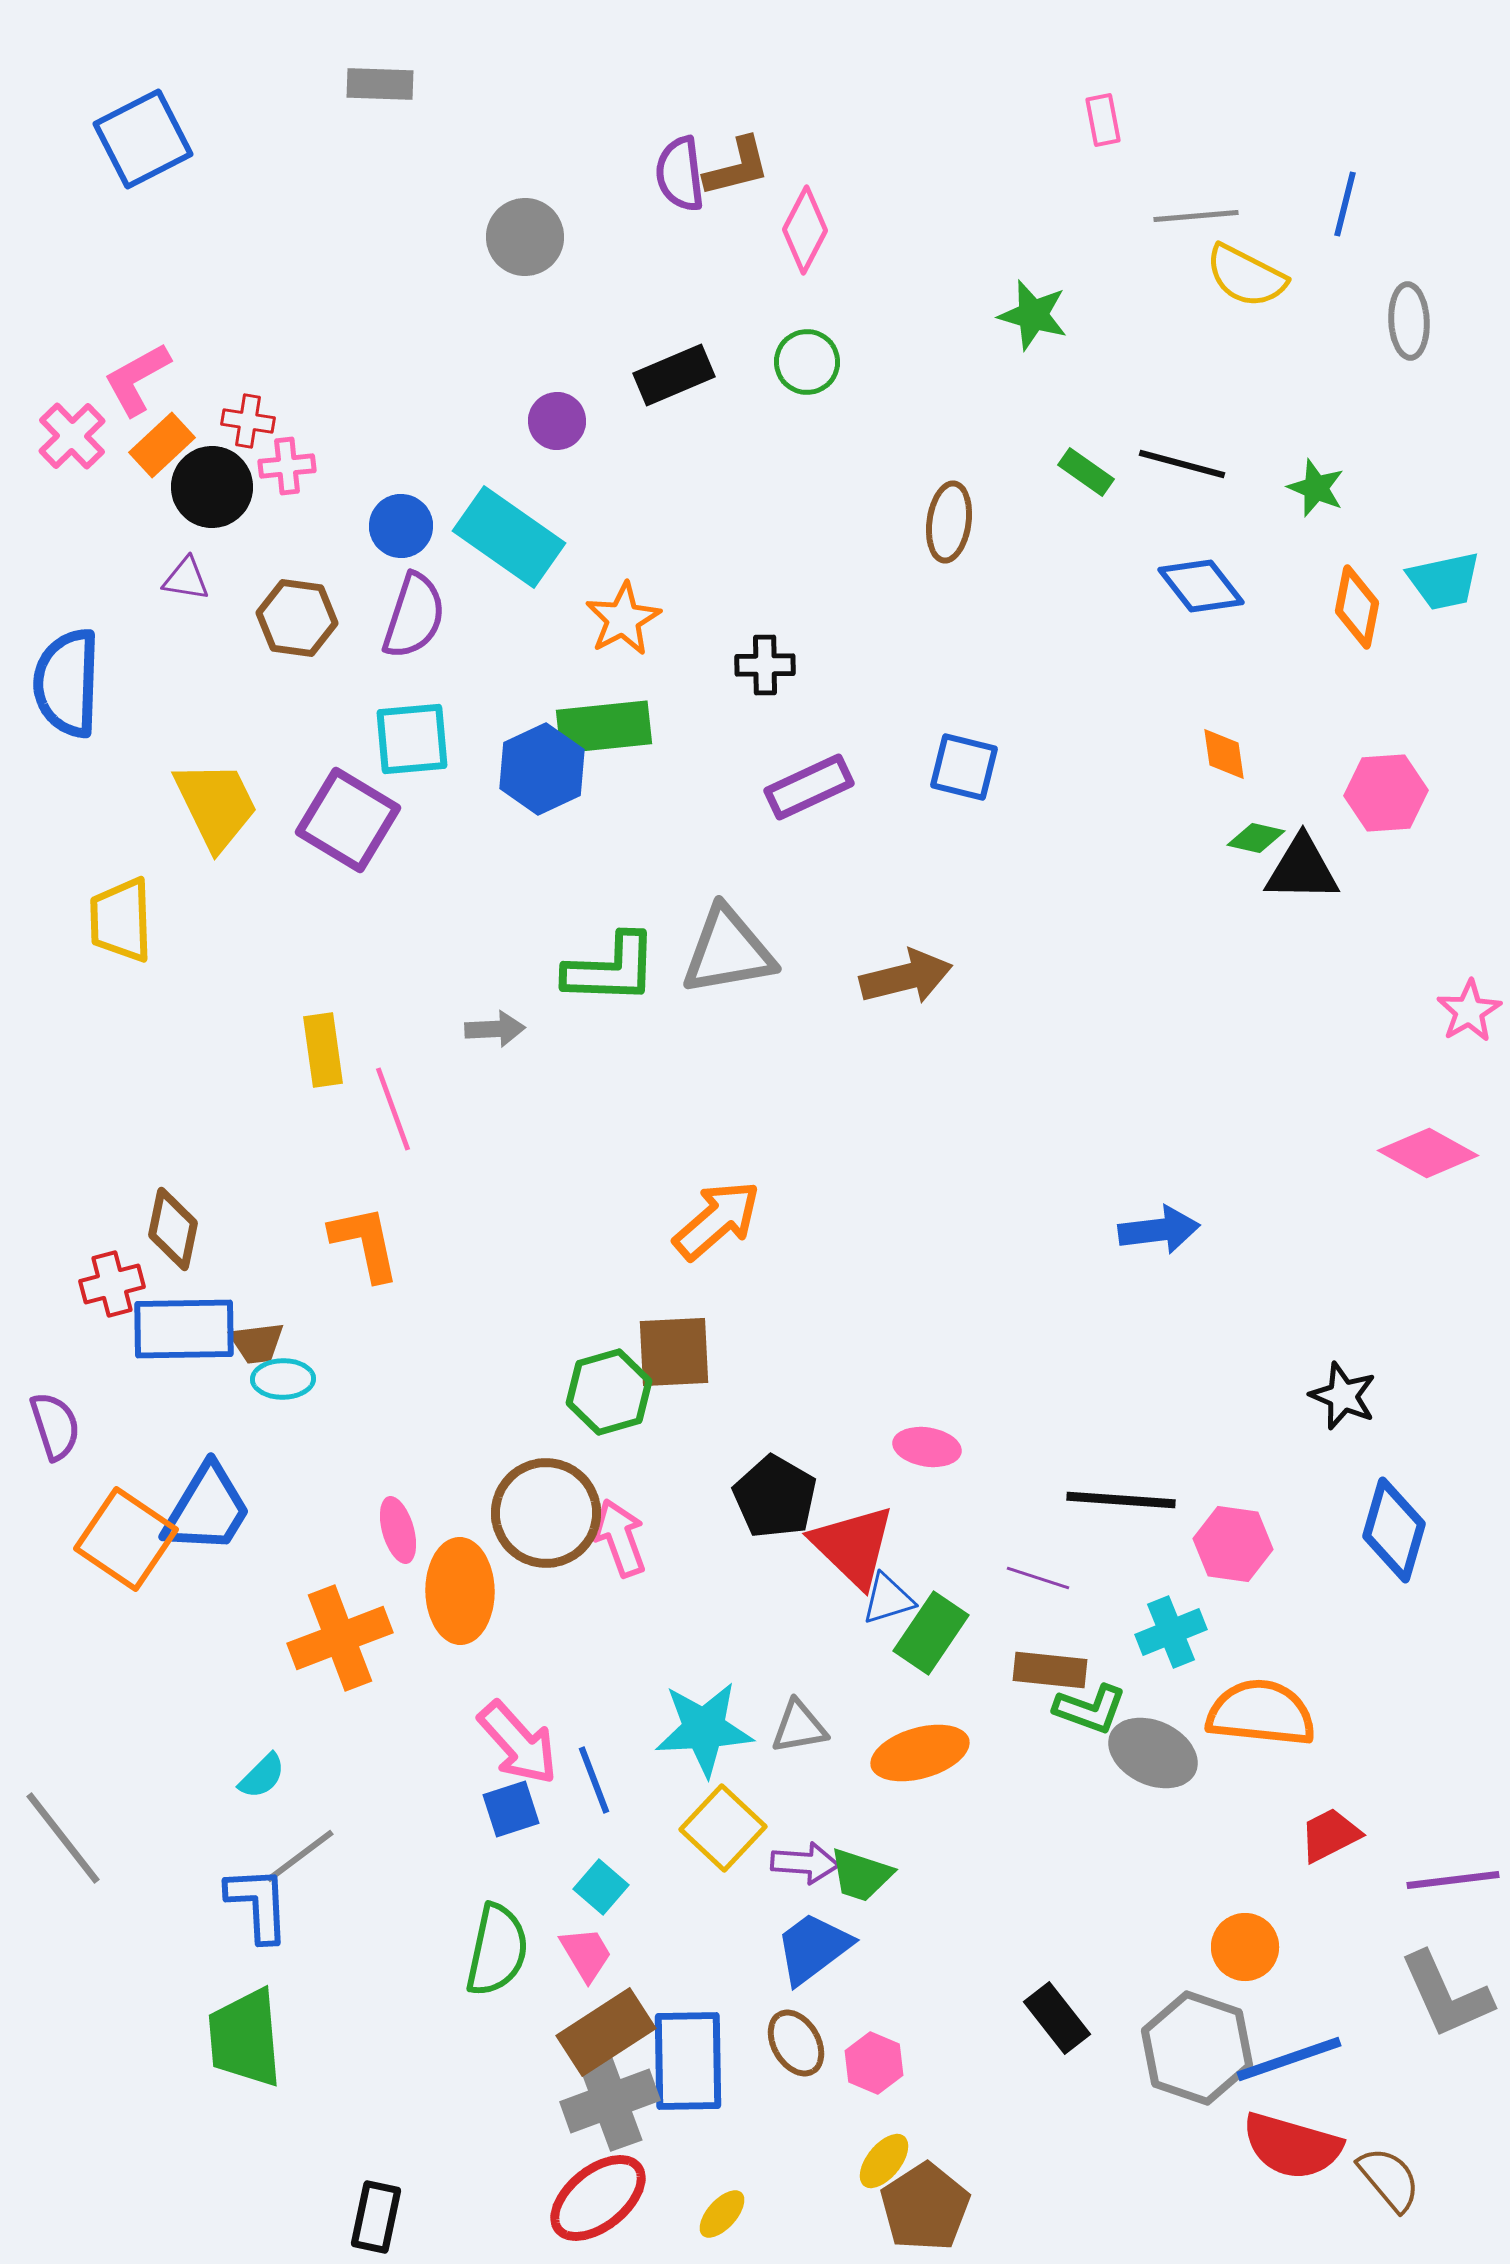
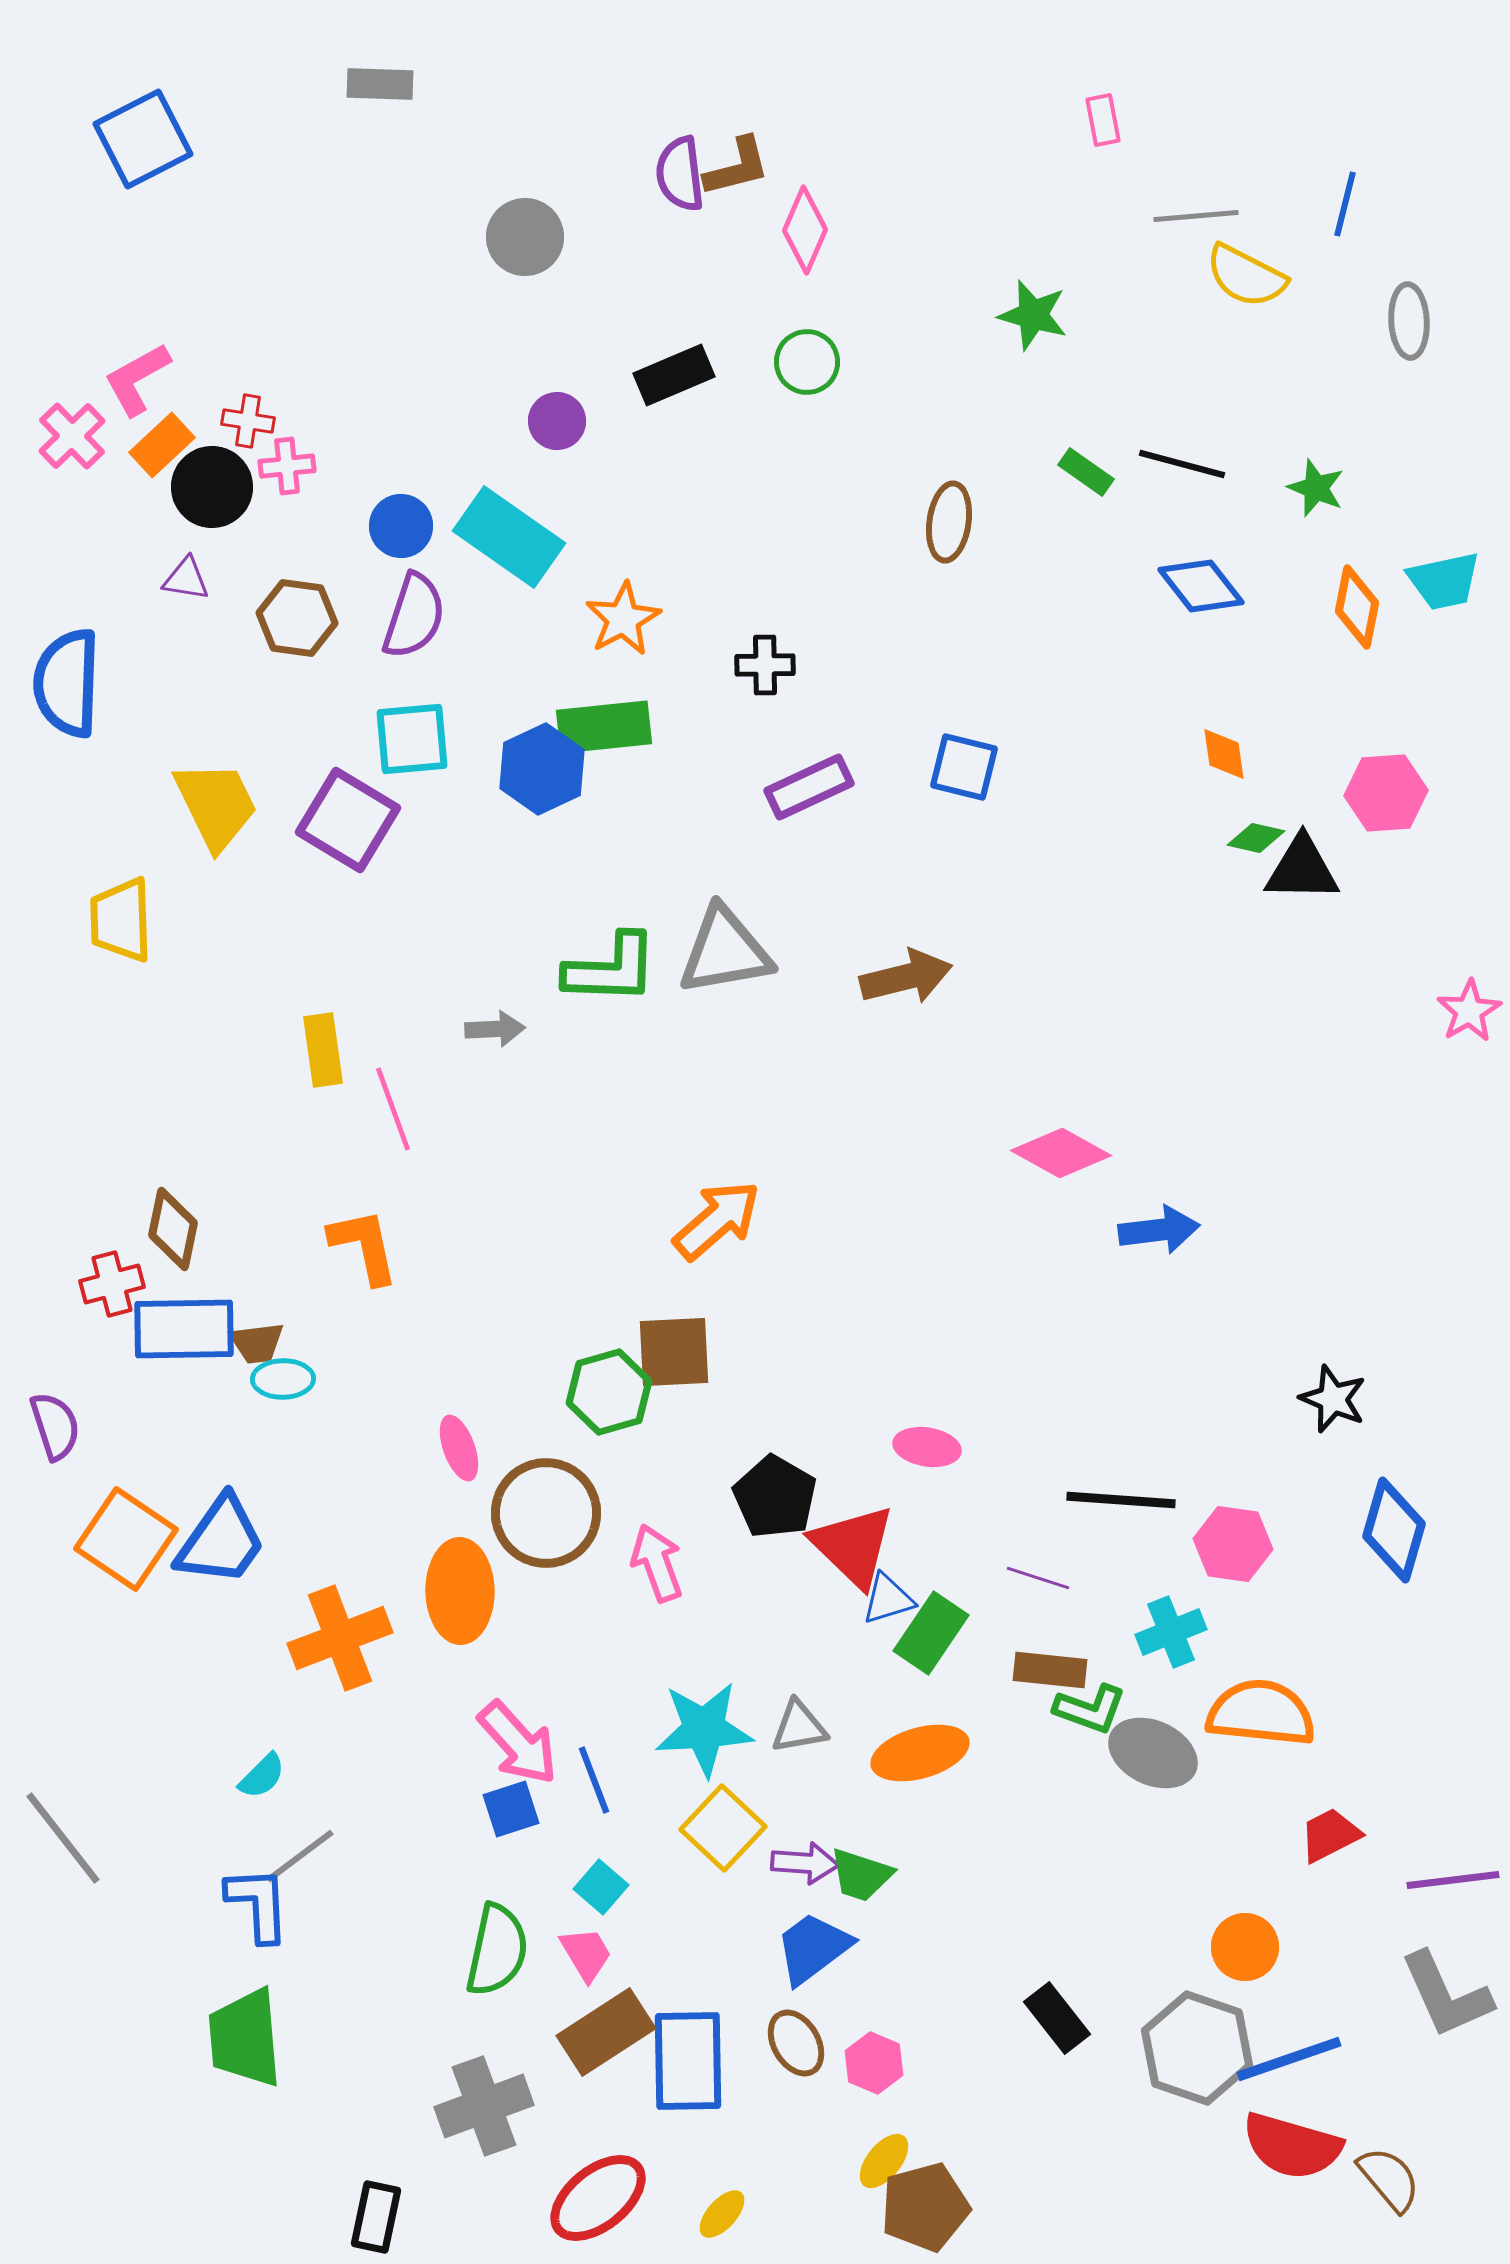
pink diamond at (805, 230): rotated 4 degrees counterclockwise
gray triangle at (728, 951): moved 3 px left
pink diamond at (1428, 1153): moved 367 px left
orange L-shape at (365, 1243): moved 1 px left, 3 px down
black star at (1343, 1396): moved 10 px left, 3 px down
blue trapezoid at (207, 1509): moved 14 px right, 32 px down; rotated 4 degrees clockwise
pink ellipse at (398, 1530): moved 61 px right, 82 px up; rotated 4 degrees counterclockwise
pink arrow at (620, 1538): moved 37 px right, 25 px down
gray cross at (610, 2101): moved 126 px left, 5 px down
brown pentagon at (925, 2207): rotated 18 degrees clockwise
